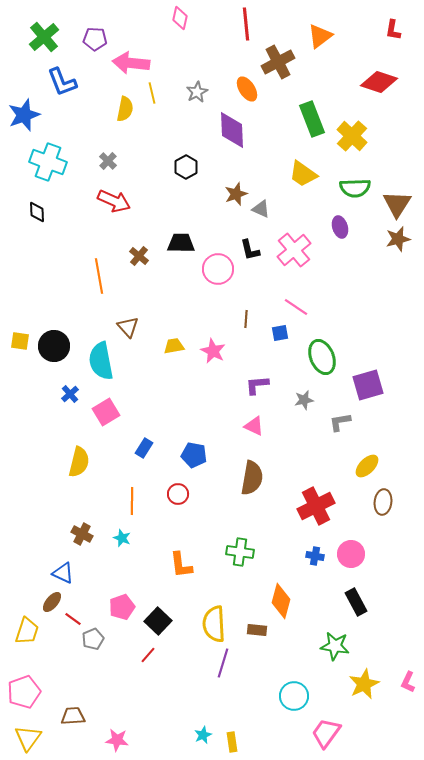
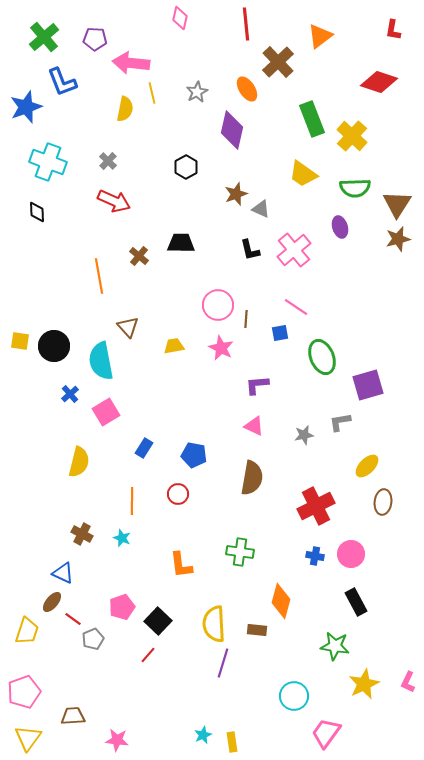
brown cross at (278, 62): rotated 16 degrees counterclockwise
blue star at (24, 115): moved 2 px right, 8 px up
purple diamond at (232, 130): rotated 15 degrees clockwise
pink circle at (218, 269): moved 36 px down
pink star at (213, 351): moved 8 px right, 3 px up
gray star at (304, 400): moved 35 px down
